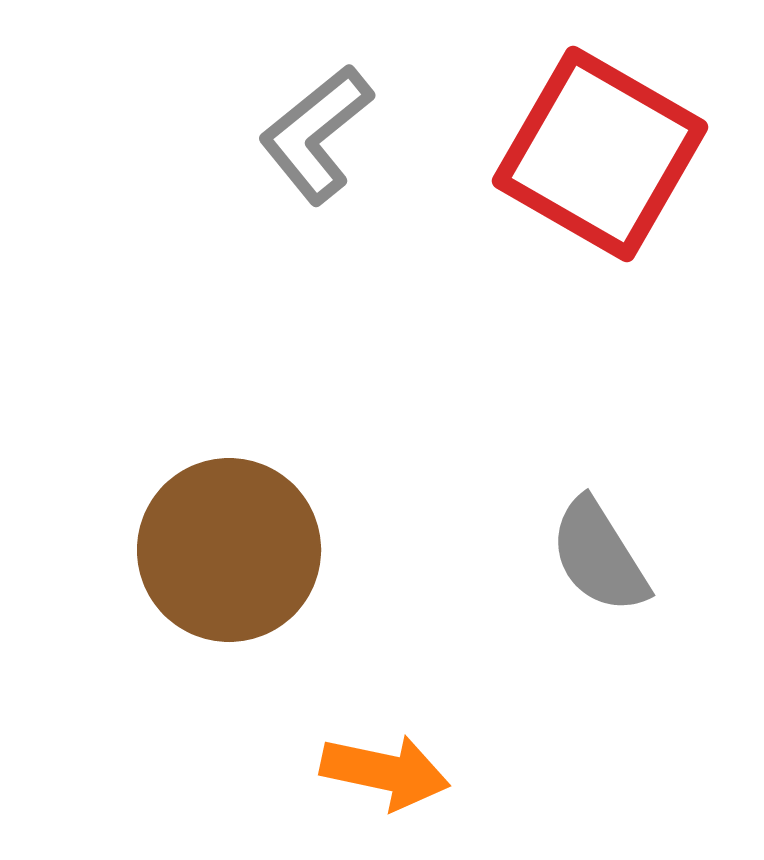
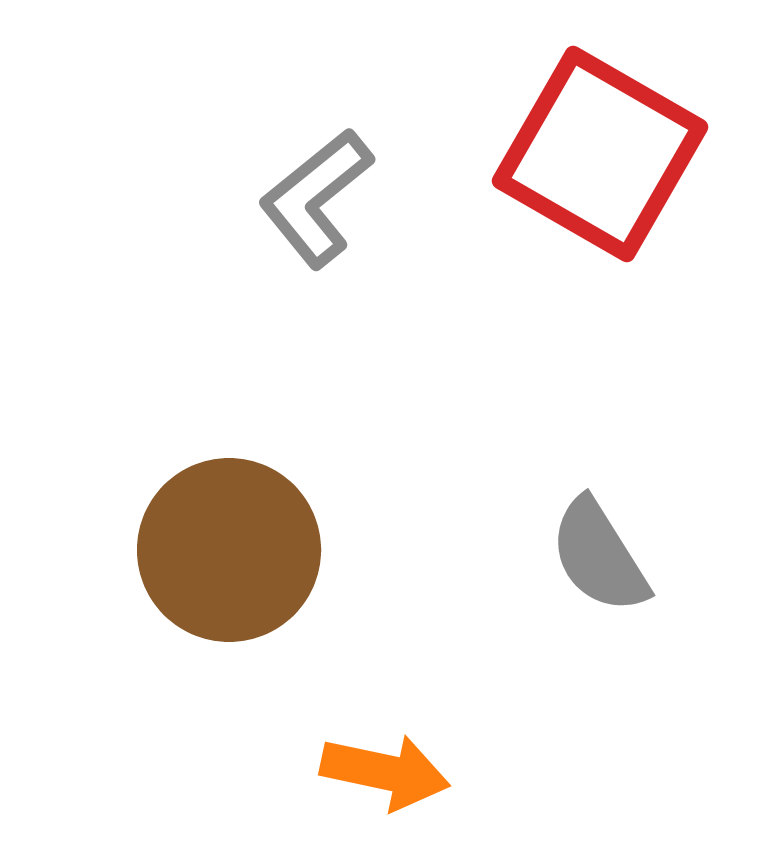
gray L-shape: moved 64 px down
